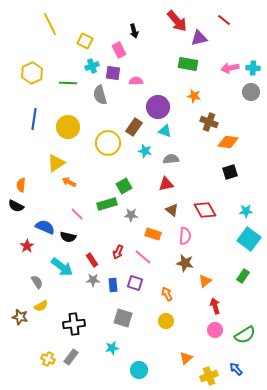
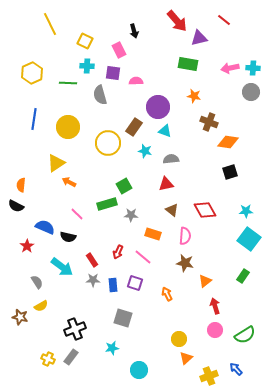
cyan cross at (92, 66): moved 5 px left; rotated 24 degrees clockwise
yellow circle at (166, 321): moved 13 px right, 18 px down
black cross at (74, 324): moved 1 px right, 5 px down; rotated 15 degrees counterclockwise
